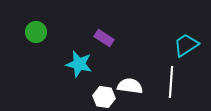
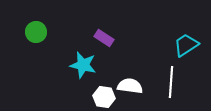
cyan star: moved 4 px right, 1 px down
